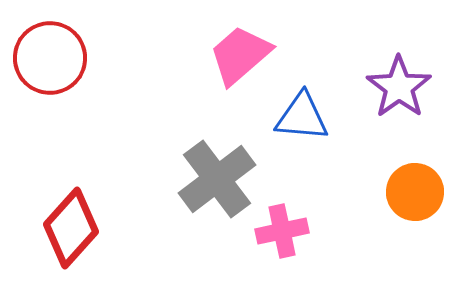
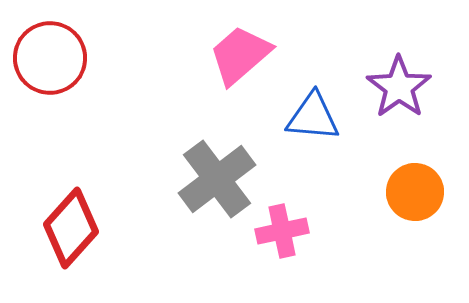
blue triangle: moved 11 px right
